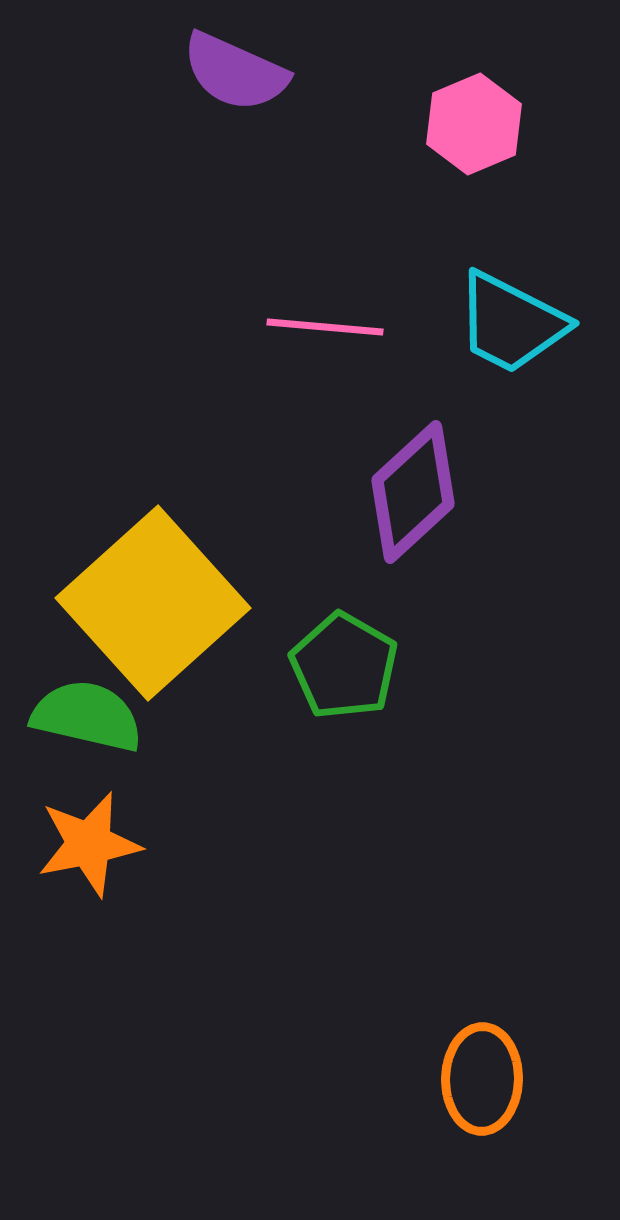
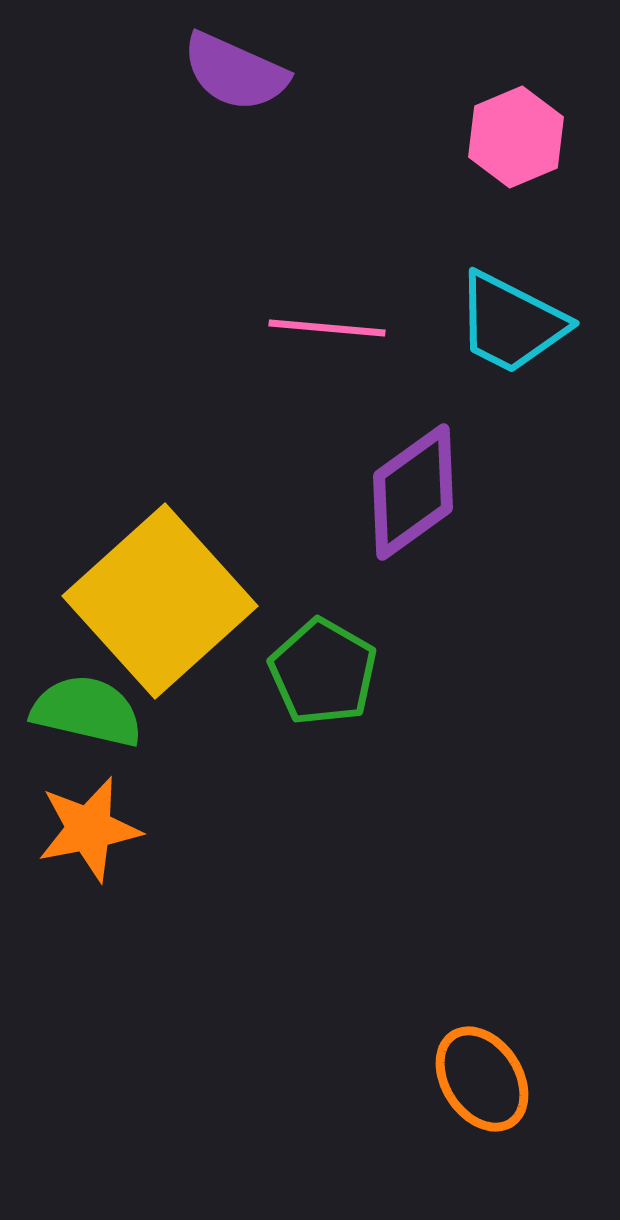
pink hexagon: moved 42 px right, 13 px down
pink line: moved 2 px right, 1 px down
purple diamond: rotated 7 degrees clockwise
yellow square: moved 7 px right, 2 px up
green pentagon: moved 21 px left, 6 px down
green semicircle: moved 5 px up
orange star: moved 15 px up
orange ellipse: rotated 34 degrees counterclockwise
